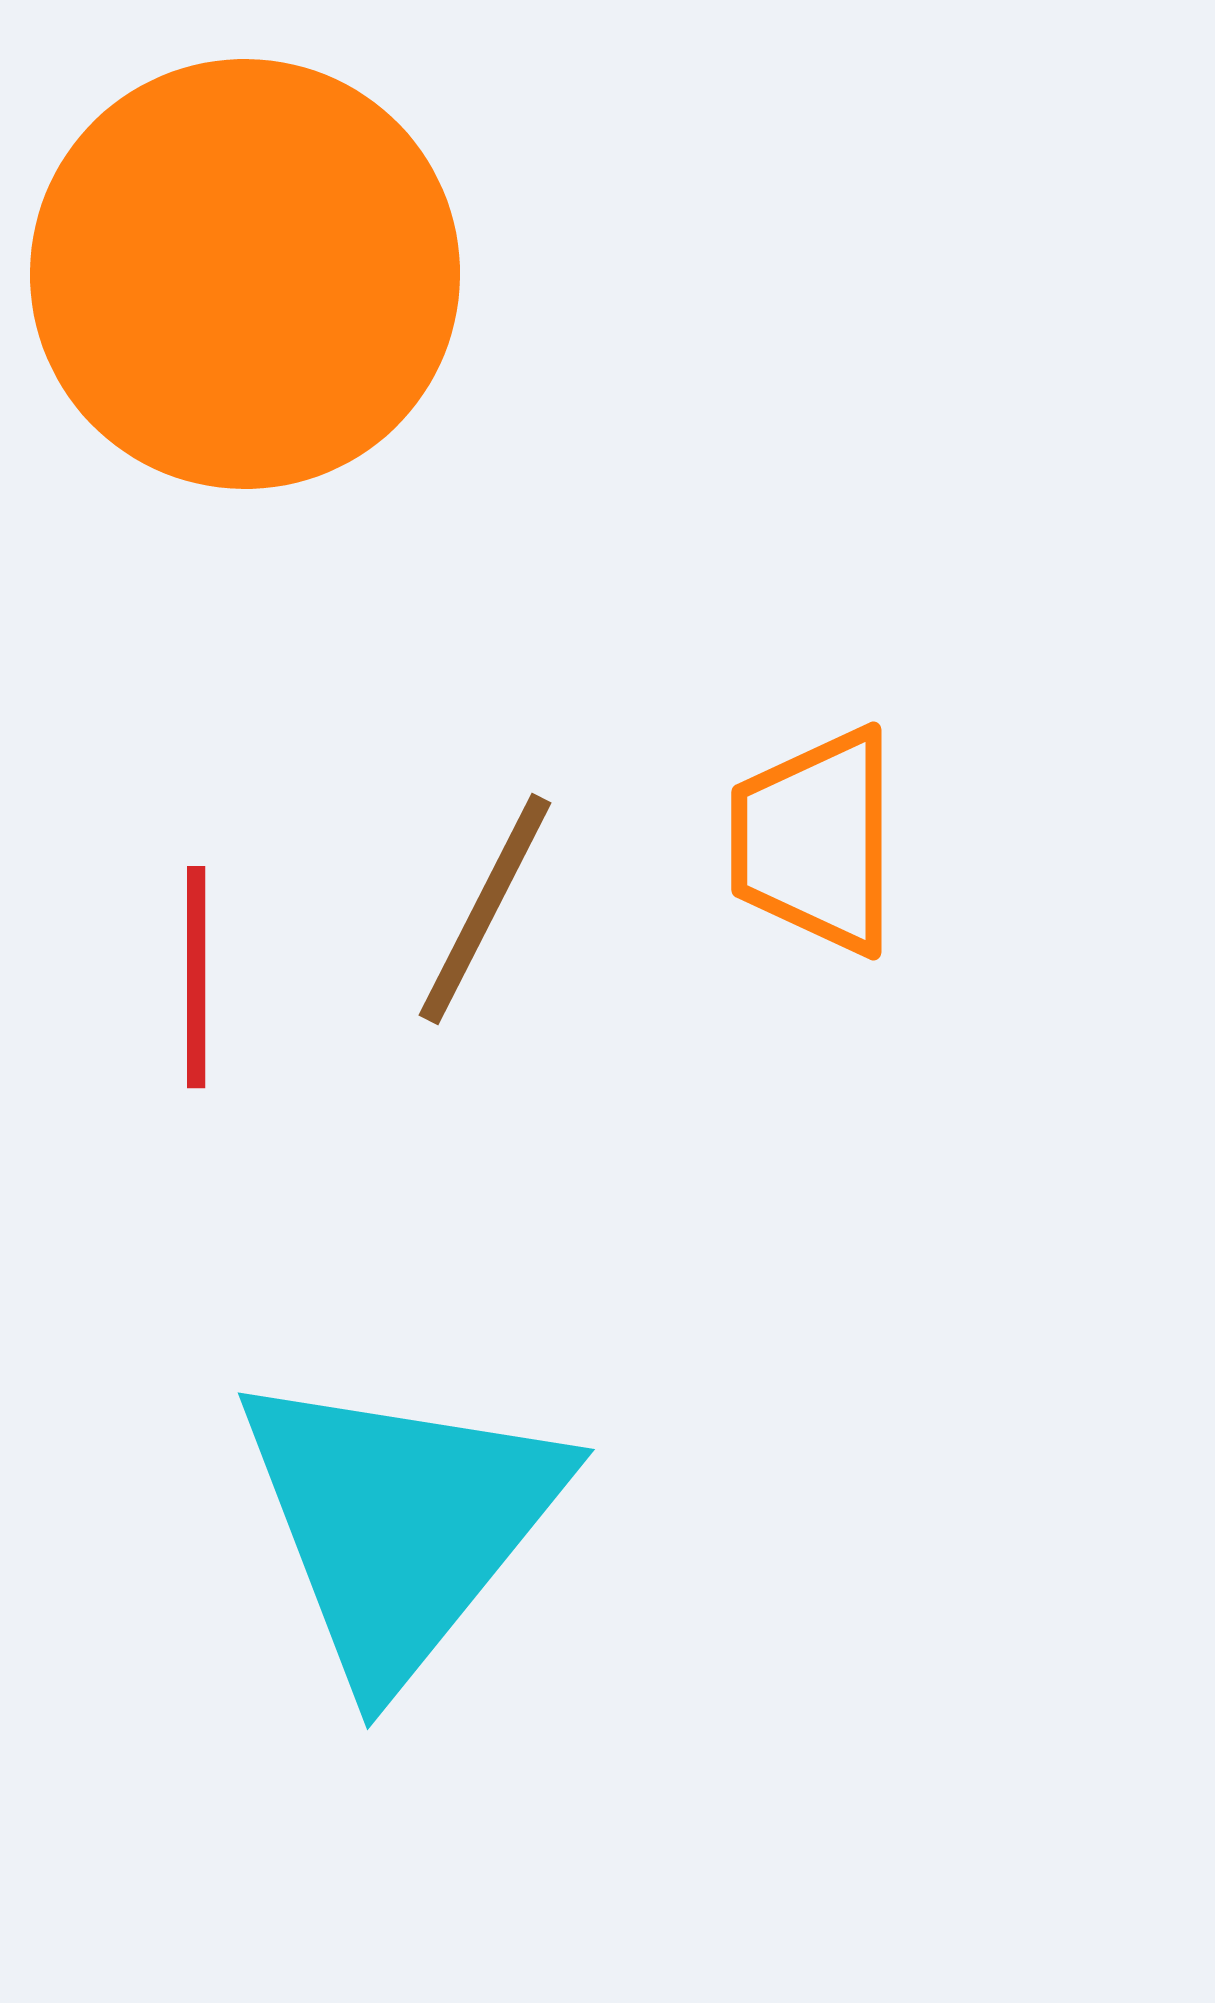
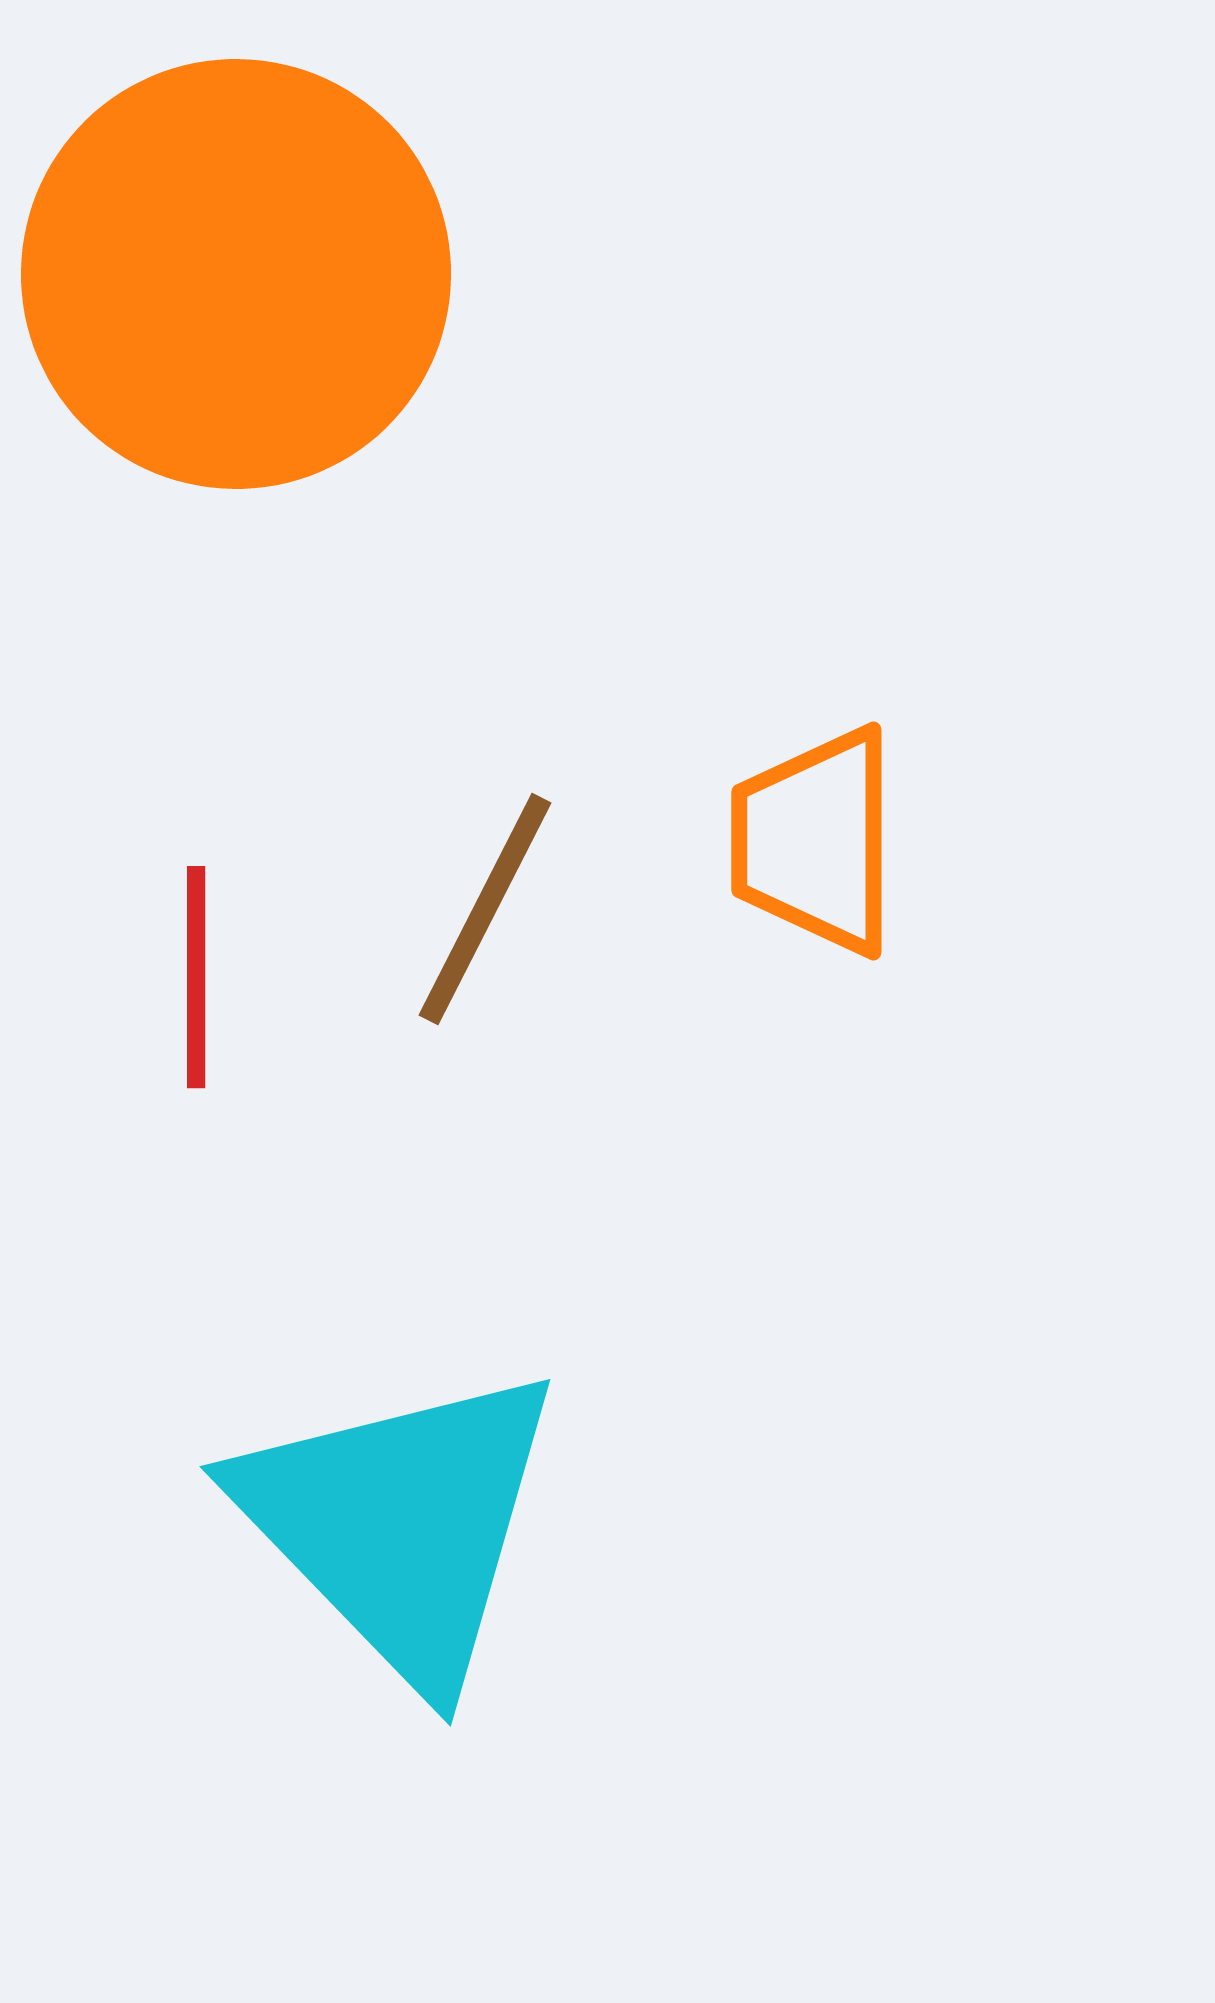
orange circle: moved 9 px left
cyan triangle: rotated 23 degrees counterclockwise
